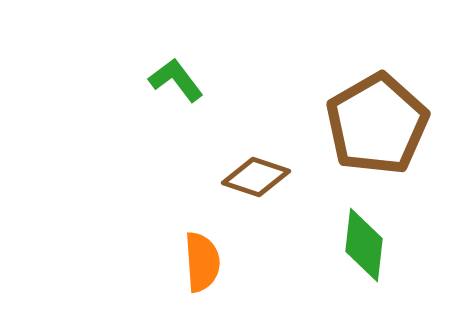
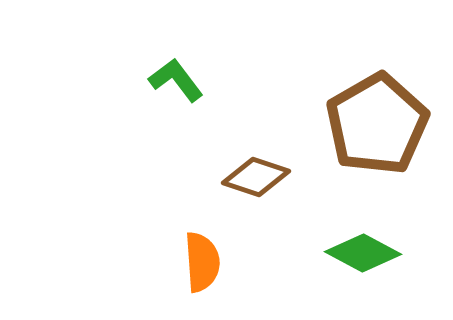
green diamond: moved 1 px left, 8 px down; rotated 68 degrees counterclockwise
